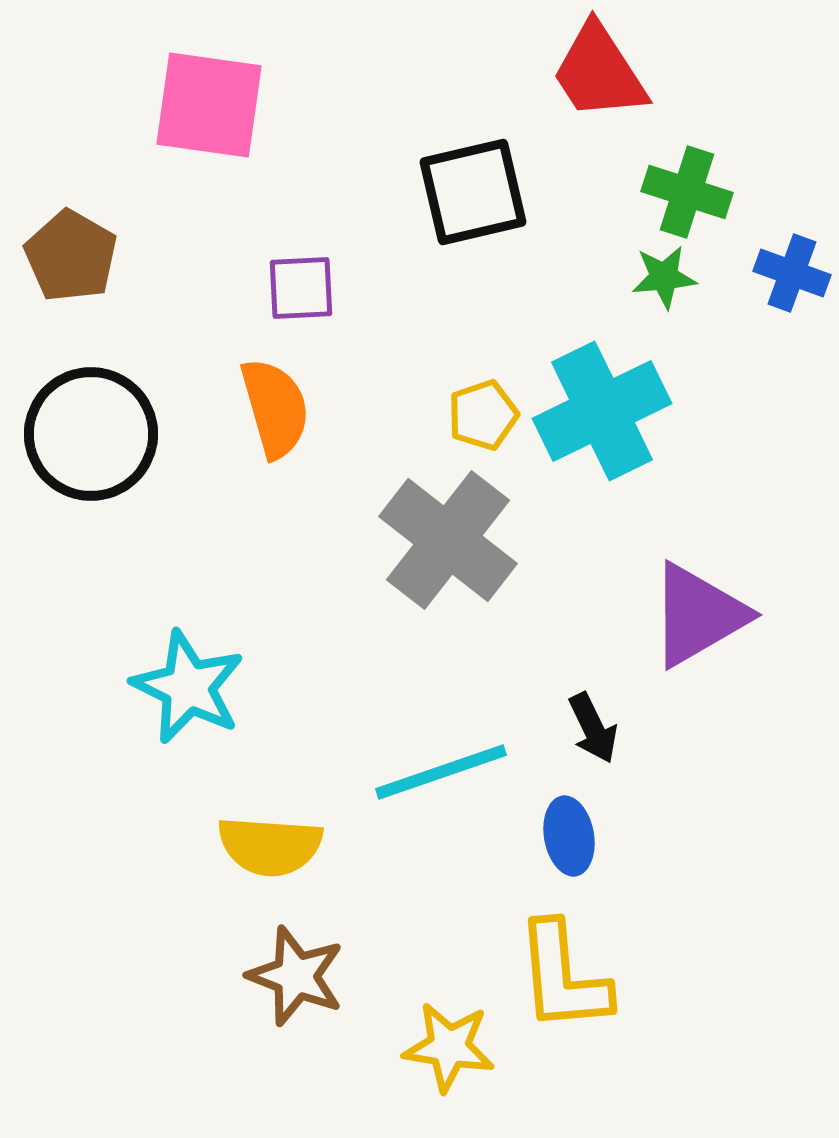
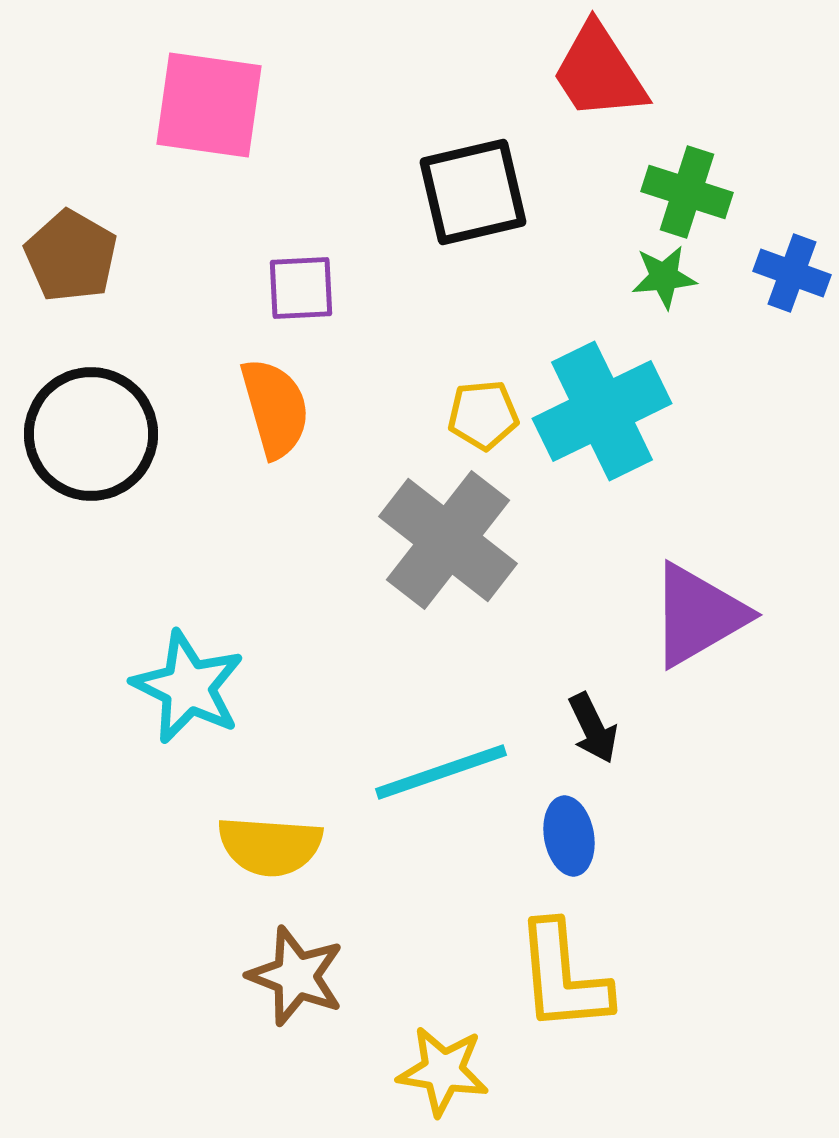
yellow pentagon: rotated 14 degrees clockwise
yellow star: moved 6 px left, 24 px down
